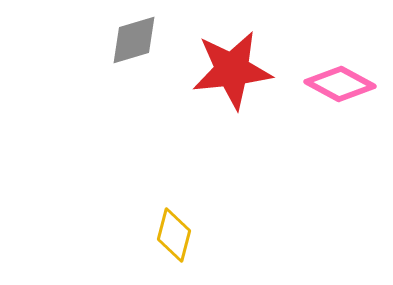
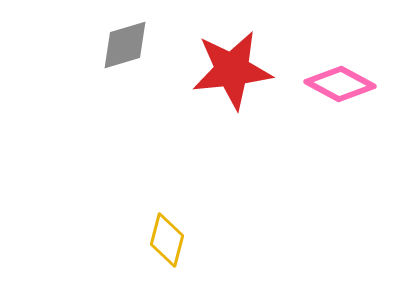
gray diamond: moved 9 px left, 5 px down
yellow diamond: moved 7 px left, 5 px down
